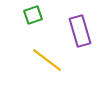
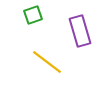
yellow line: moved 2 px down
